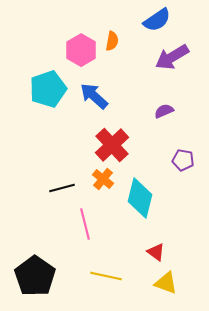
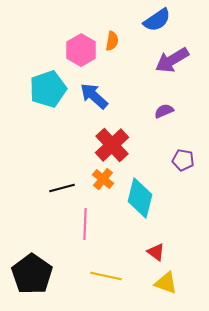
purple arrow: moved 3 px down
pink line: rotated 16 degrees clockwise
black pentagon: moved 3 px left, 2 px up
